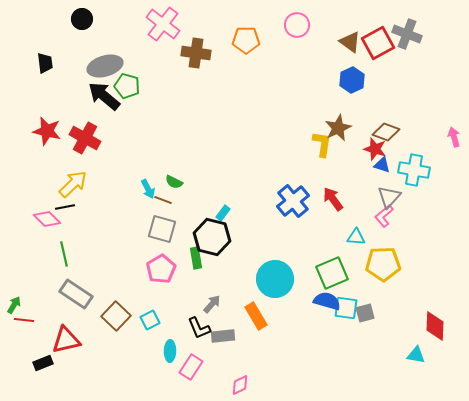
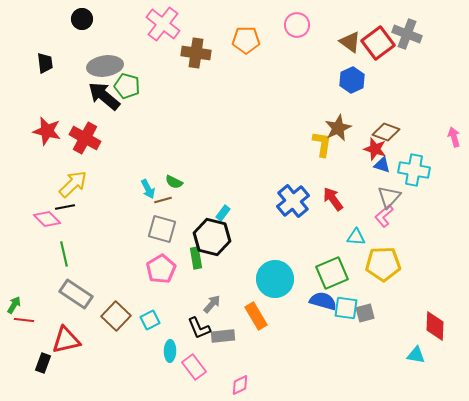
red square at (378, 43): rotated 8 degrees counterclockwise
gray ellipse at (105, 66): rotated 8 degrees clockwise
brown line at (163, 200): rotated 36 degrees counterclockwise
blue semicircle at (327, 301): moved 4 px left
black rectangle at (43, 363): rotated 48 degrees counterclockwise
pink rectangle at (191, 367): moved 3 px right; rotated 70 degrees counterclockwise
